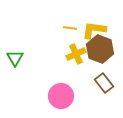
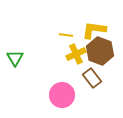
yellow line: moved 4 px left, 7 px down
brown hexagon: moved 2 px down
brown rectangle: moved 12 px left, 5 px up
pink circle: moved 1 px right, 1 px up
